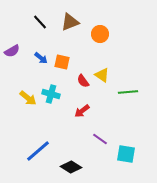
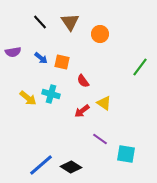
brown triangle: rotated 42 degrees counterclockwise
purple semicircle: moved 1 px right, 1 px down; rotated 21 degrees clockwise
yellow triangle: moved 2 px right, 28 px down
green line: moved 12 px right, 25 px up; rotated 48 degrees counterclockwise
blue line: moved 3 px right, 14 px down
